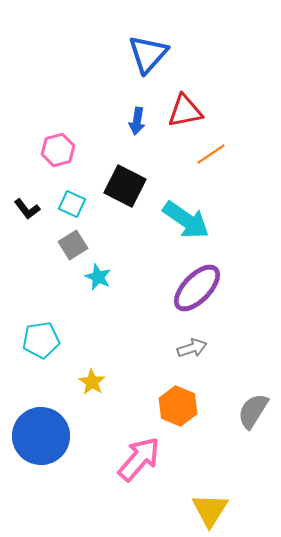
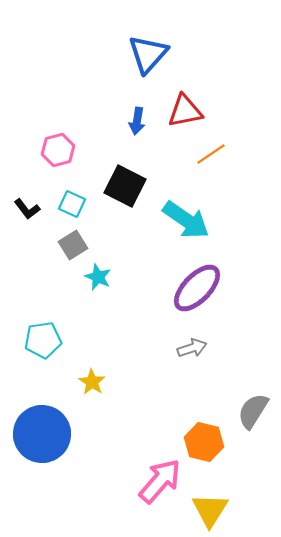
cyan pentagon: moved 2 px right
orange hexagon: moved 26 px right, 36 px down; rotated 9 degrees counterclockwise
blue circle: moved 1 px right, 2 px up
pink arrow: moved 21 px right, 22 px down
